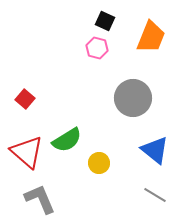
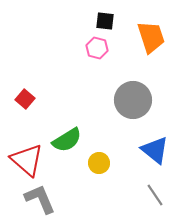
black square: rotated 18 degrees counterclockwise
orange trapezoid: rotated 40 degrees counterclockwise
gray circle: moved 2 px down
red triangle: moved 8 px down
gray line: rotated 25 degrees clockwise
